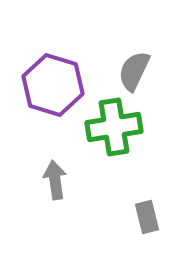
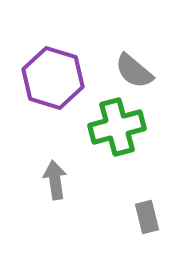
gray semicircle: rotated 75 degrees counterclockwise
purple hexagon: moved 7 px up
green cross: moved 3 px right; rotated 6 degrees counterclockwise
